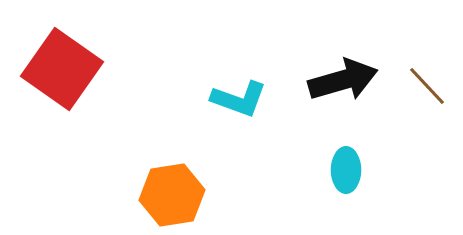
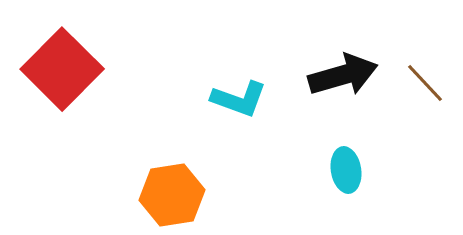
red square: rotated 10 degrees clockwise
black arrow: moved 5 px up
brown line: moved 2 px left, 3 px up
cyan ellipse: rotated 9 degrees counterclockwise
